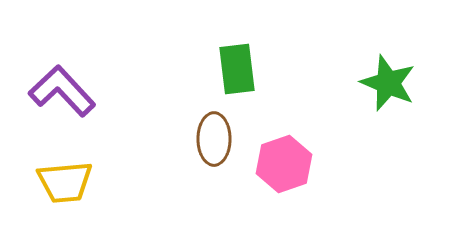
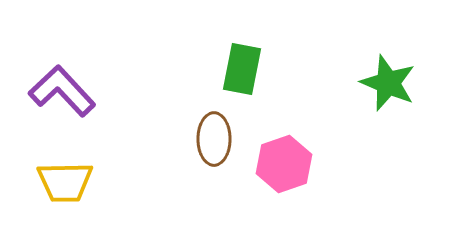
green rectangle: moved 5 px right; rotated 18 degrees clockwise
yellow trapezoid: rotated 4 degrees clockwise
